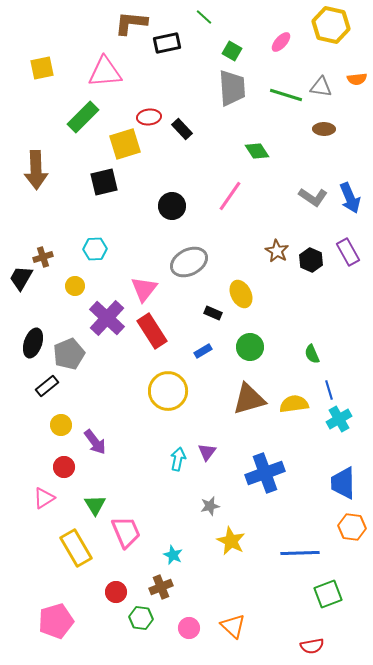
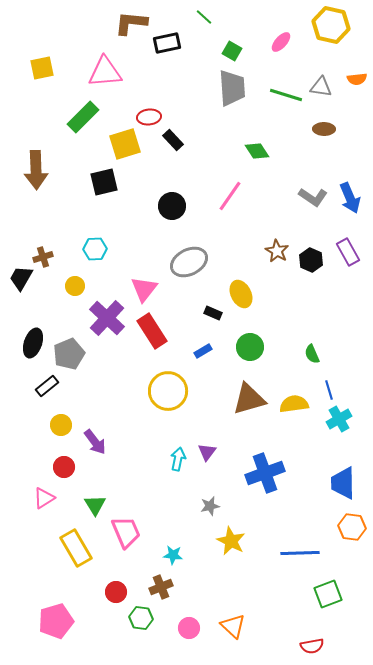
black rectangle at (182, 129): moved 9 px left, 11 px down
cyan star at (173, 555): rotated 18 degrees counterclockwise
